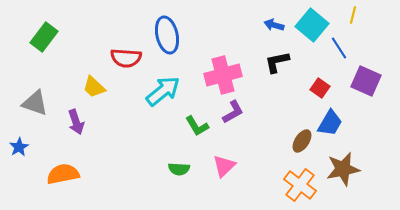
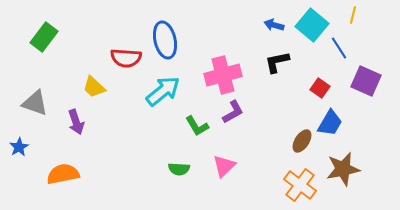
blue ellipse: moved 2 px left, 5 px down
